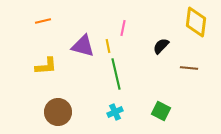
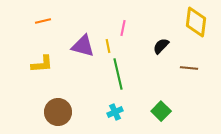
yellow L-shape: moved 4 px left, 2 px up
green line: moved 2 px right
green square: rotated 18 degrees clockwise
